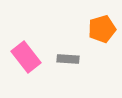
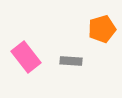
gray rectangle: moved 3 px right, 2 px down
